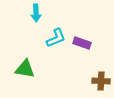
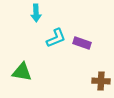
green triangle: moved 3 px left, 3 px down
